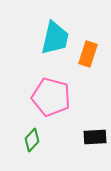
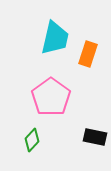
pink pentagon: rotated 21 degrees clockwise
black rectangle: rotated 15 degrees clockwise
